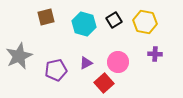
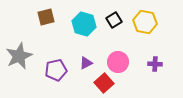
purple cross: moved 10 px down
